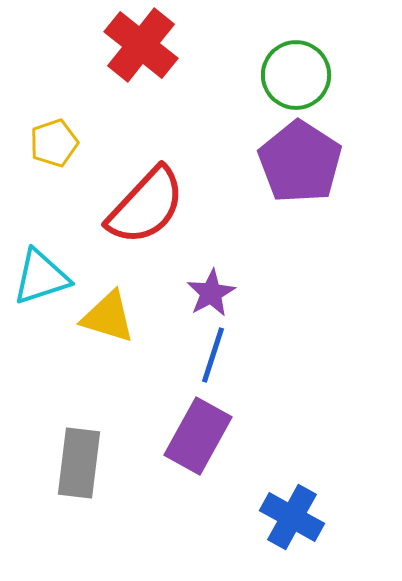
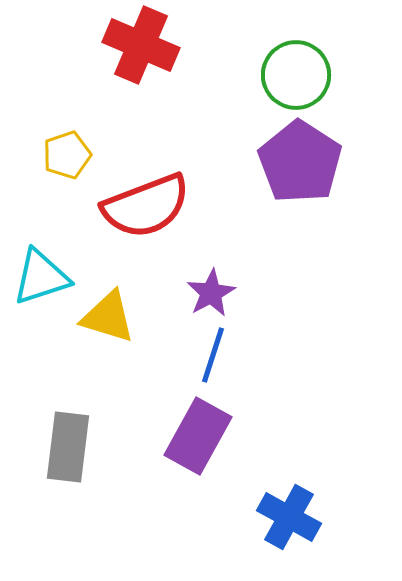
red cross: rotated 16 degrees counterclockwise
yellow pentagon: moved 13 px right, 12 px down
red semicircle: rotated 26 degrees clockwise
gray rectangle: moved 11 px left, 16 px up
blue cross: moved 3 px left
